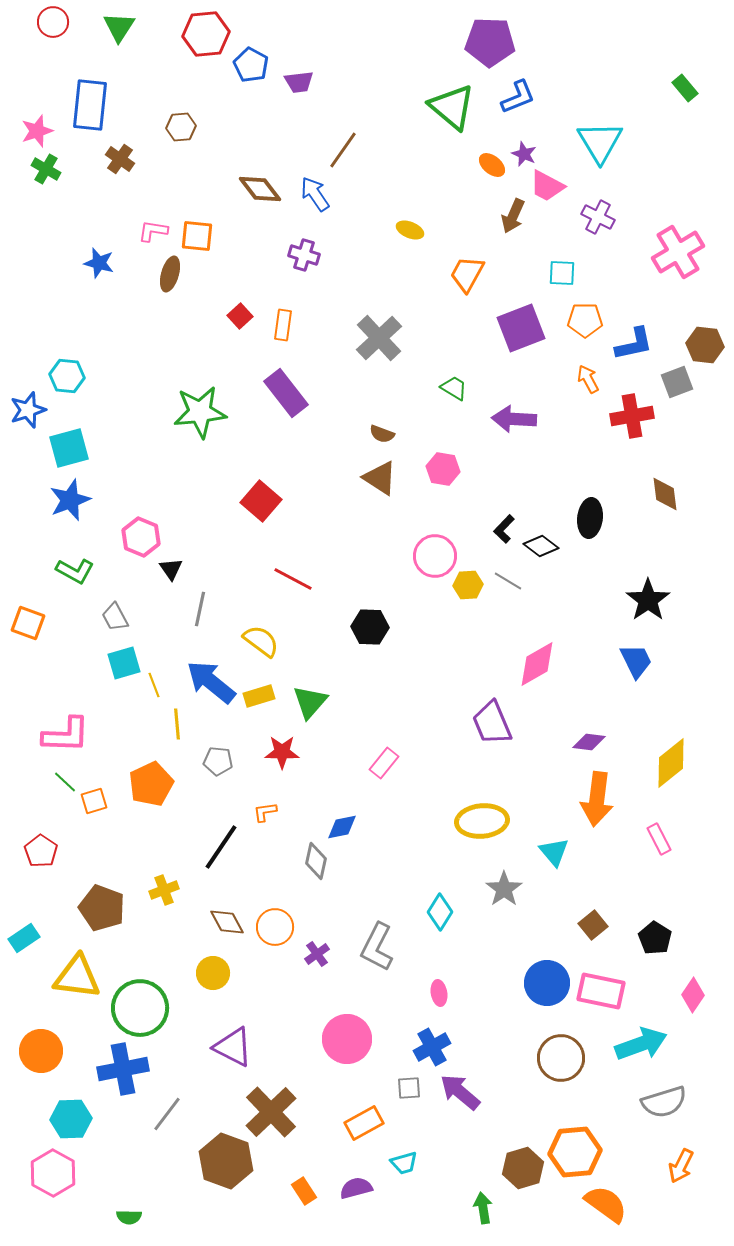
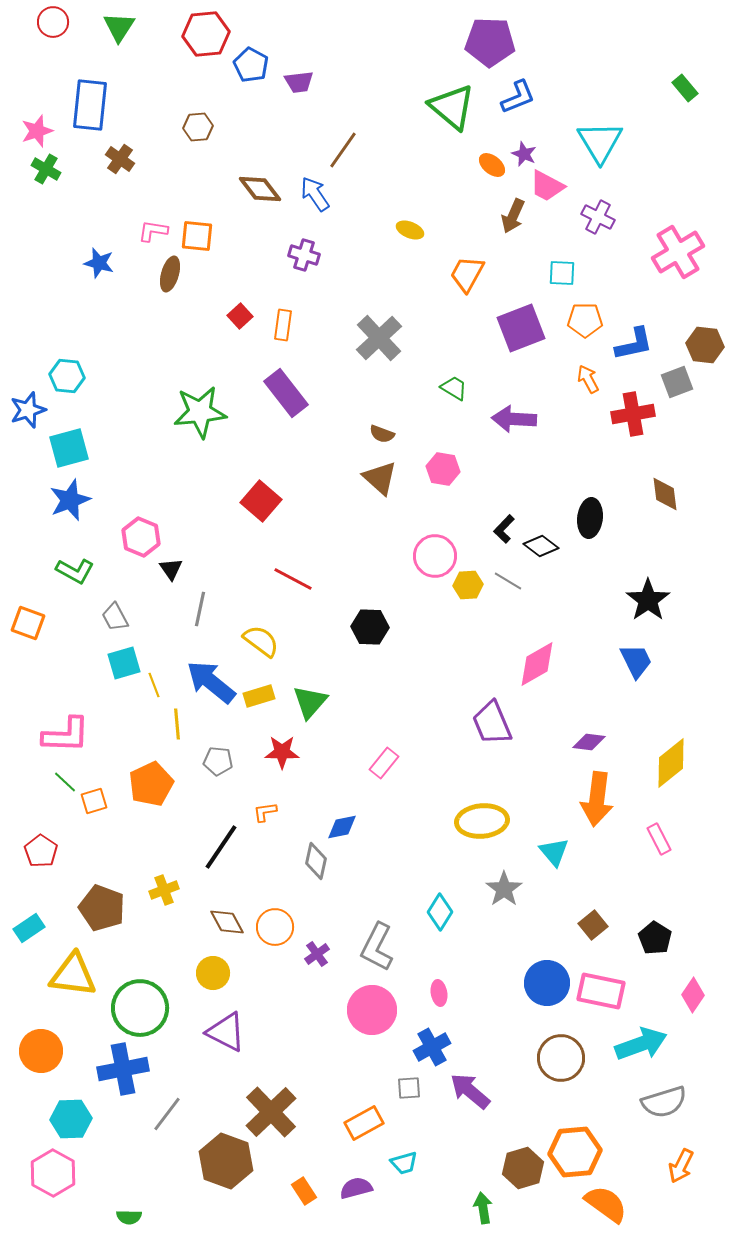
brown hexagon at (181, 127): moved 17 px right
red cross at (632, 416): moved 1 px right, 2 px up
brown triangle at (380, 478): rotated 9 degrees clockwise
cyan rectangle at (24, 938): moved 5 px right, 10 px up
yellow triangle at (77, 977): moved 4 px left, 2 px up
pink circle at (347, 1039): moved 25 px right, 29 px up
purple triangle at (233, 1047): moved 7 px left, 15 px up
purple arrow at (460, 1092): moved 10 px right, 1 px up
